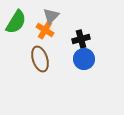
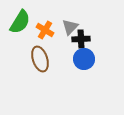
gray triangle: moved 19 px right, 11 px down
green semicircle: moved 4 px right
black cross: rotated 12 degrees clockwise
